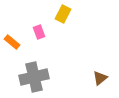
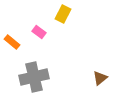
pink rectangle: rotated 32 degrees counterclockwise
